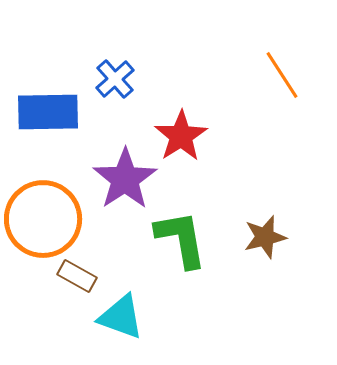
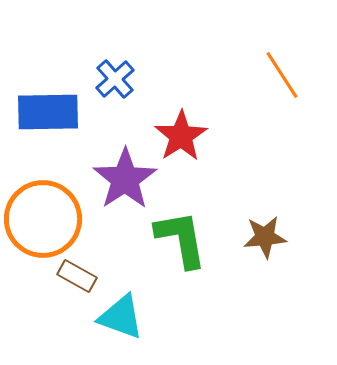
brown star: rotated 9 degrees clockwise
